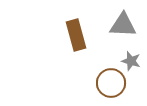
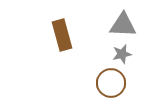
brown rectangle: moved 14 px left
gray star: moved 9 px left, 7 px up; rotated 30 degrees counterclockwise
